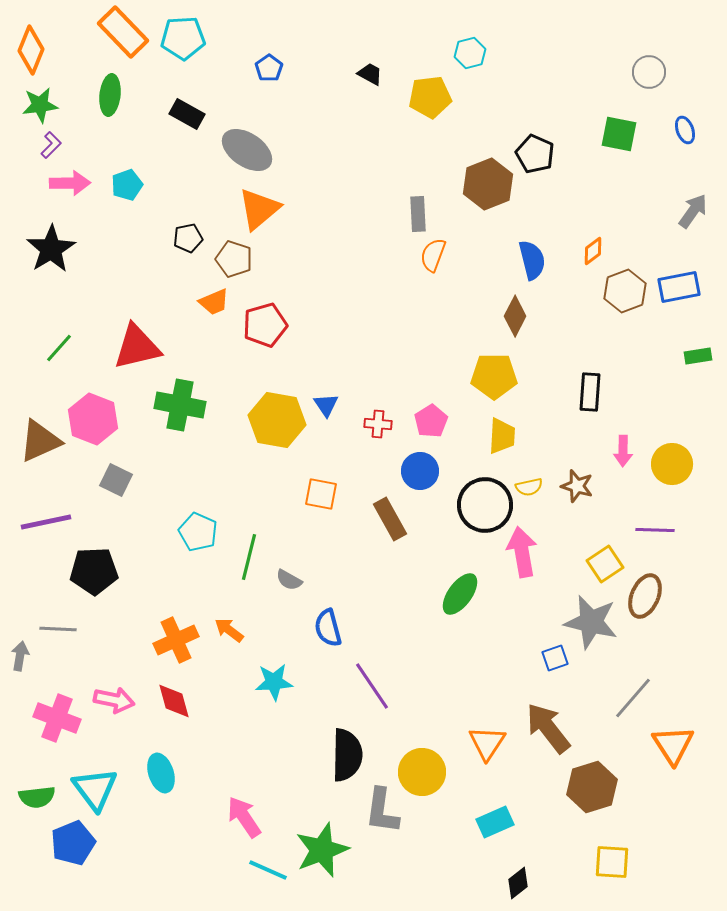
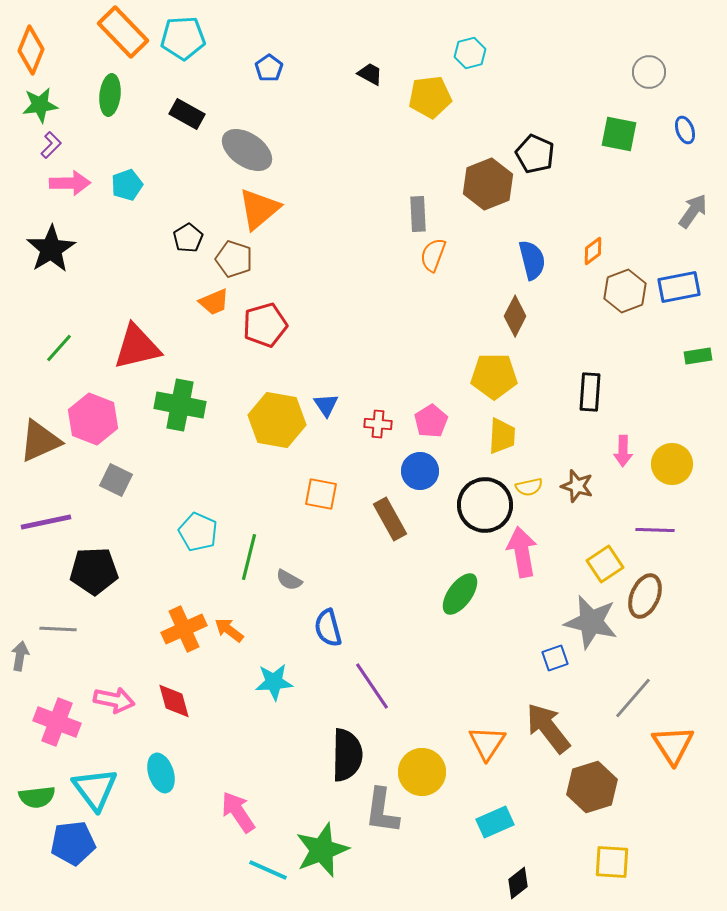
black pentagon at (188, 238): rotated 20 degrees counterclockwise
orange cross at (176, 640): moved 8 px right, 11 px up
pink cross at (57, 718): moved 4 px down
pink arrow at (244, 817): moved 6 px left, 5 px up
blue pentagon at (73, 843): rotated 15 degrees clockwise
